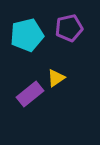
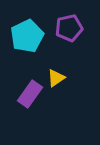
cyan pentagon: moved 1 px down; rotated 12 degrees counterclockwise
purple rectangle: rotated 16 degrees counterclockwise
